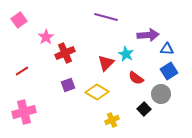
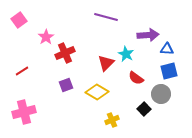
blue square: rotated 18 degrees clockwise
purple square: moved 2 px left
